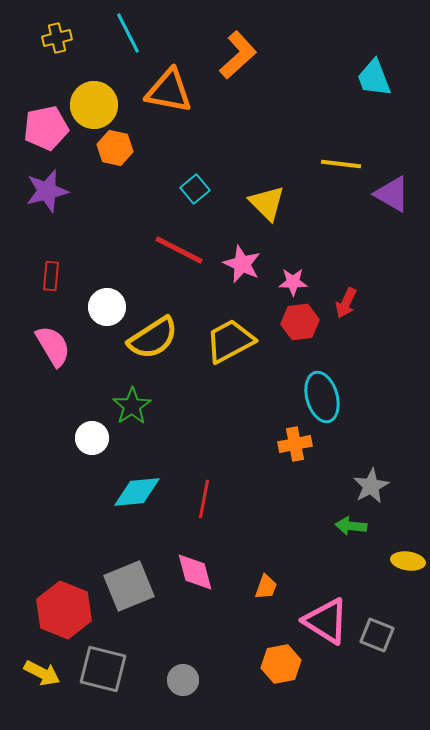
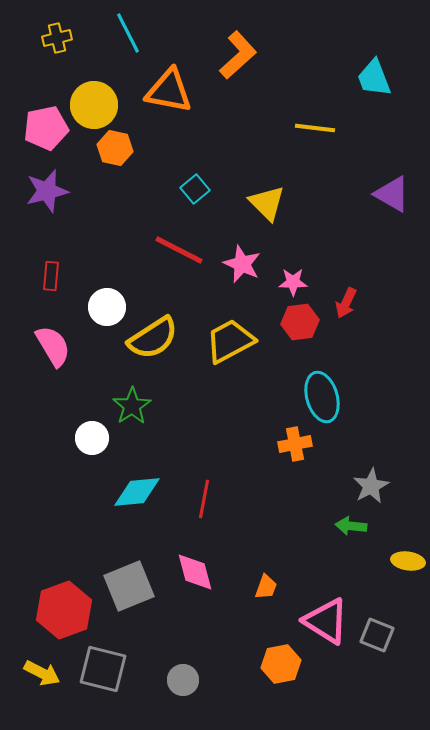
yellow line at (341, 164): moved 26 px left, 36 px up
red hexagon at (64, 610): rotated 18 degrees clockwise
